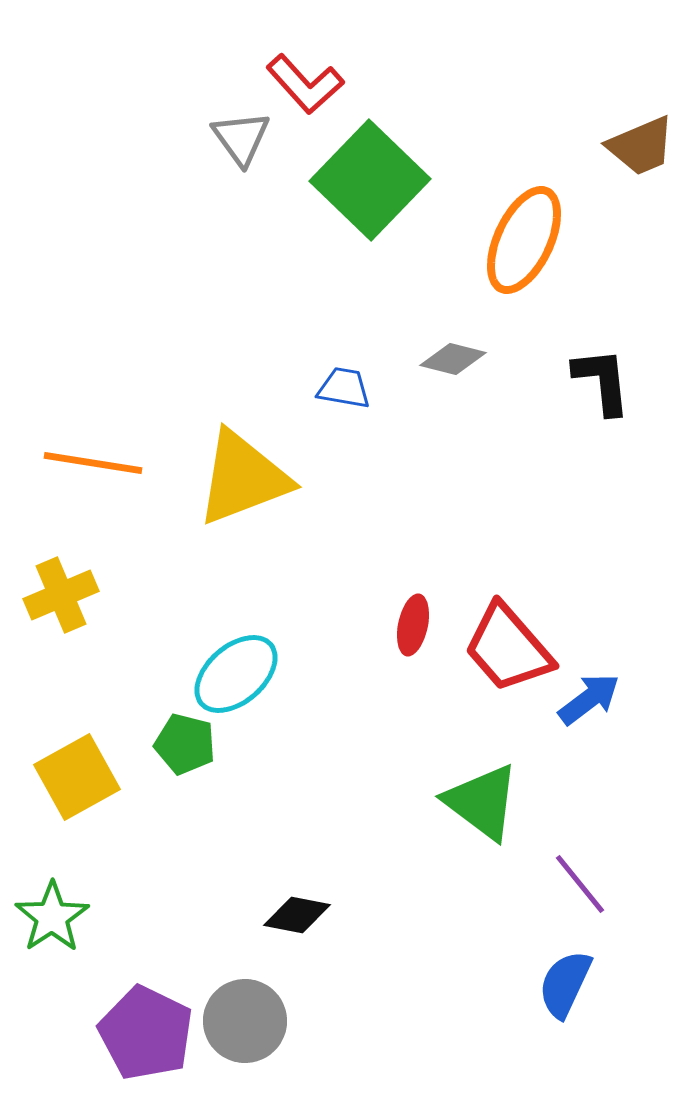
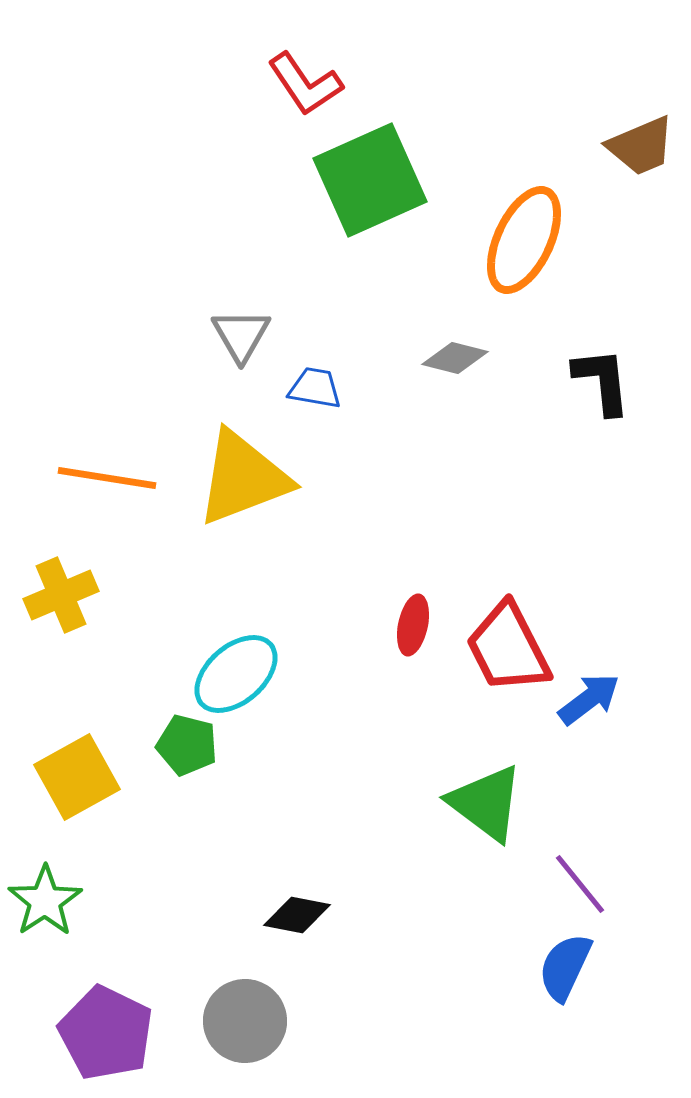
red L-shape: rotated 8 degrees clockwise
gray triangle: moved 197 px down; rotated 6 degrees clockwise
green square: rotated 22 degrees clockwise
gray diamond: moved 2 px right, 1 px up
blue trapezoid: moved 29 px left
orange line: moved 14 px right, 15 px down
red trapezoid: rotated 14 degrees clockwise
green pentagon: moved 2 px right, 1 px down
green triangle: moved 4 px right, 1 px down
green star: moved 7 px left, 16 px up
blue semicircle: moved 17 px up
purple pentagon: moved 40 px left
